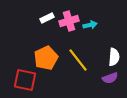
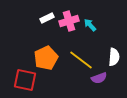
cyan arrow: rotated 120 degrees counterclockwise
yellow line: moved 3 px right; rotated 15 degrees counterclockwise
purple semicircle: moved 11 px left
